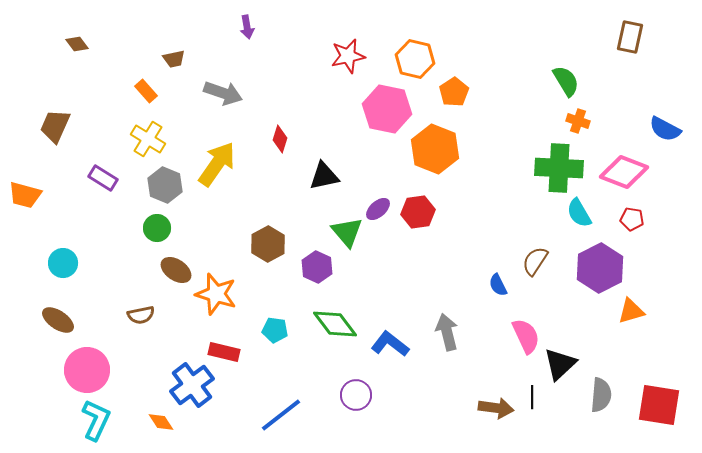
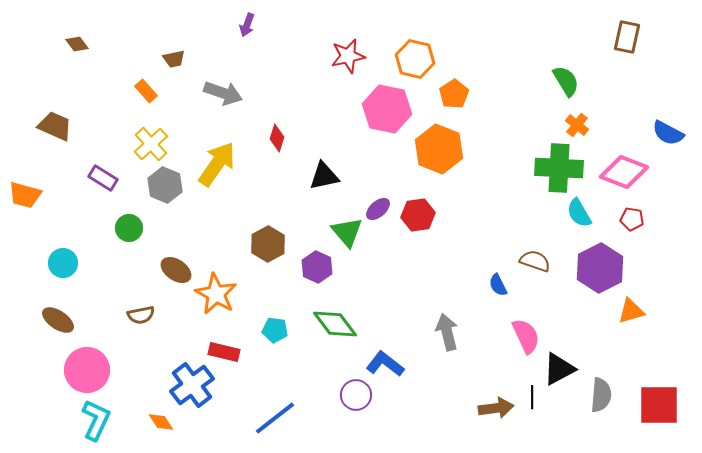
purple arrow at (247, 27): moved 2 px up; rotated 30 degrees clockwise
brown rectangle at (630, 37): moved 3 px left
orange pentagon at (454, 92): moved 2 px down
orange cross at (578, 121): moved 1 px left, 4 px down; rotated 20 degrees clockwise
brown trapezoid at (55, 126): rotated 90 degrees clockwise
blue semicircle at (665, 129): moved 3 px right, 4 px down
yellow cross at (148, 139): moved 3 px right, 5 px down; rotated 16 degrees clockwise
red diamond at (280, 139): moved 3 px left, 1 px up
orange hexagon at (435, 149): moved 4 px right
red hexagon at (418, 212): moved 3 px down
green circle at (157, 228): moved 28 px left
brown semicircle at (535, 261): rotated 76 degrees clockwise
orange star at (216, 294): rotated 12 degrees clockwise
blue L-shape at (390, 344): moved 5 px left, 20 px down
black triangle at (560, 364): moved 1 px left, 5 px down; rotated 15 degrees clockwise
red square at (659, 405): rotated 9 degrees counterclockwise
brown arrow at (496, 408): rotated 16 degrees counterclockwise
blue line at (281, 415): moved 6 px left, 3 px down
